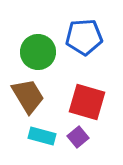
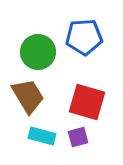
purple square: rotated 25 degrees clockwise
